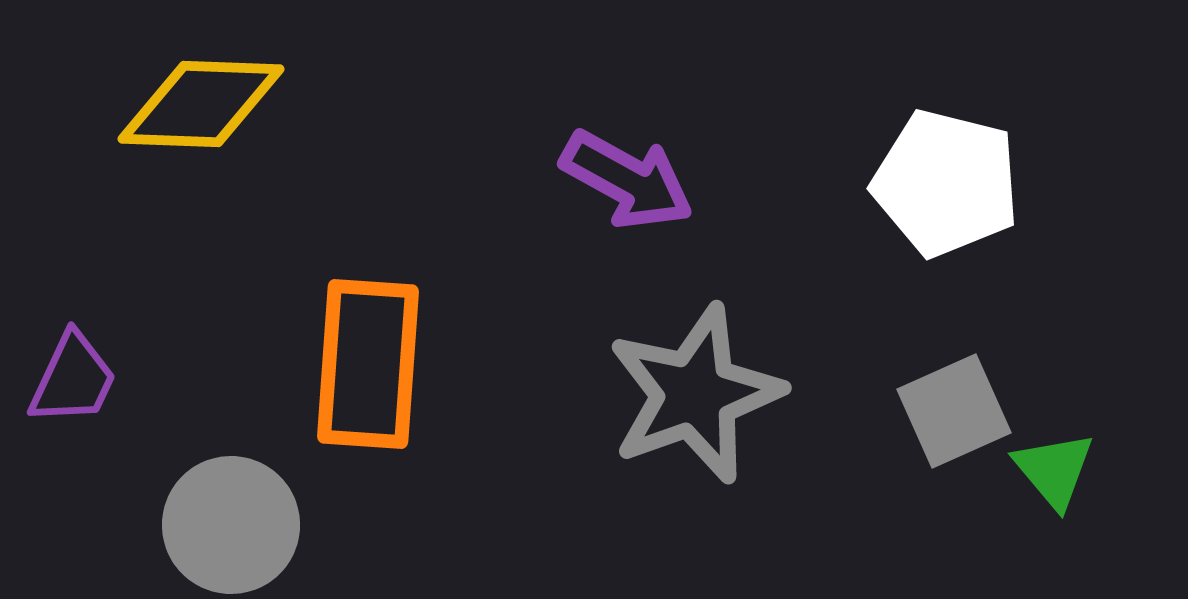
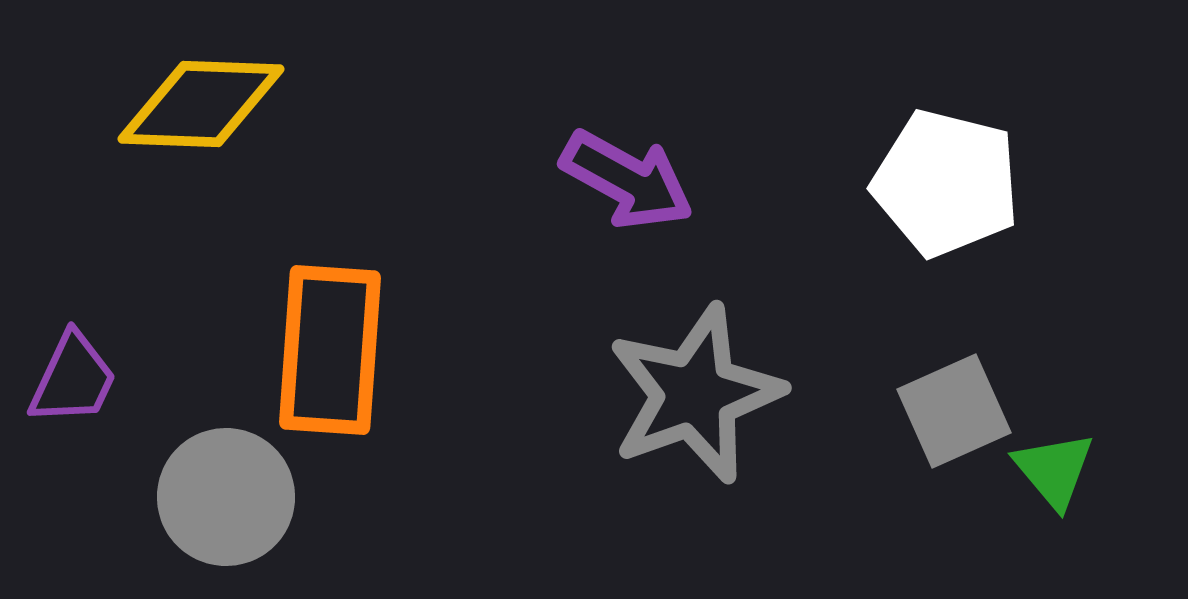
orange rectangle: moved 38 px left, 14 px up
gray circle: moved 5 px left, 28 px up
